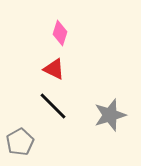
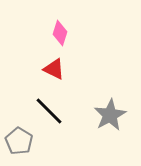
black line: moved 4 px left, 5 px down
gray star: rotated 12 degrees counterclockwise
gray pentagon: moved 1 px left, 1 px up; rotated 12 degrees counterclockwise
